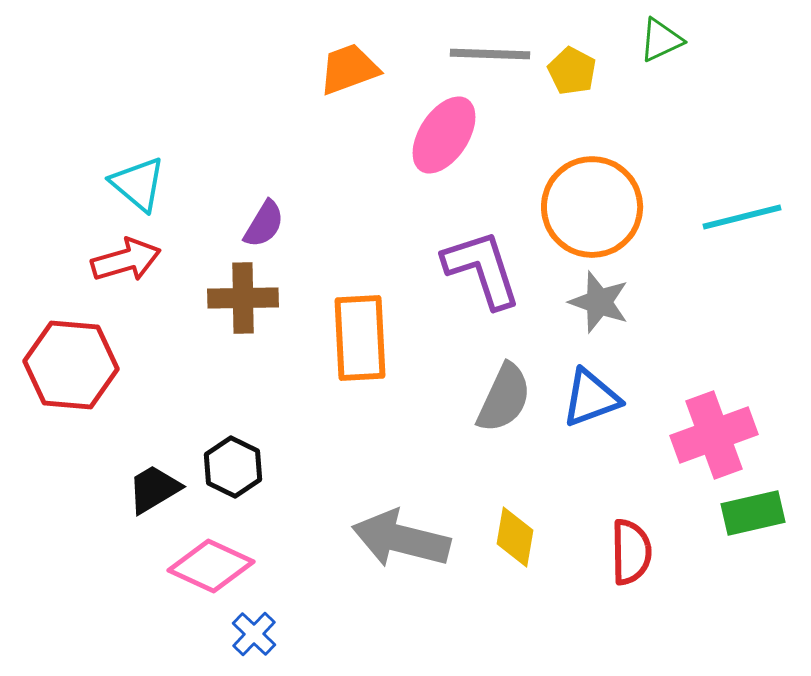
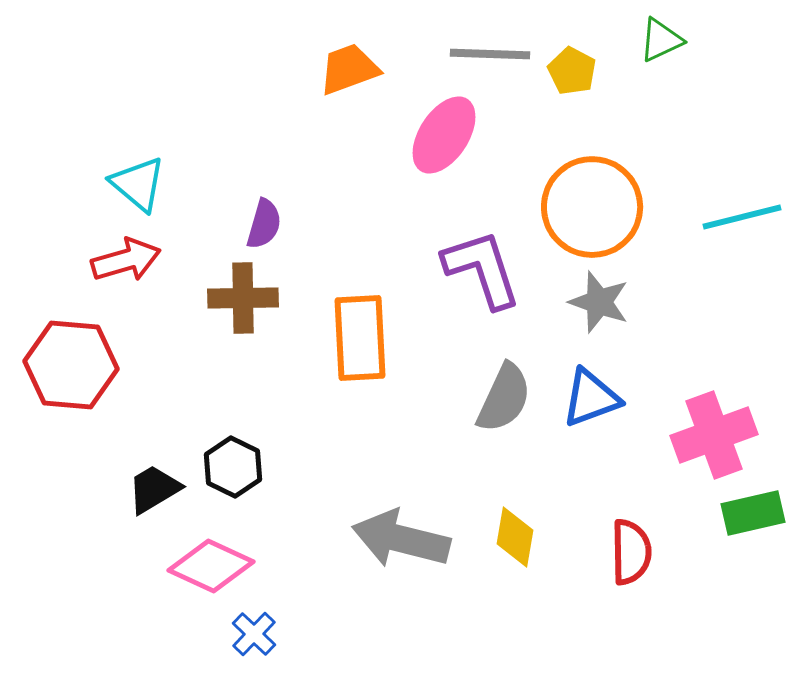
purple semicircle: rotated 15 degrees counterclockwise
